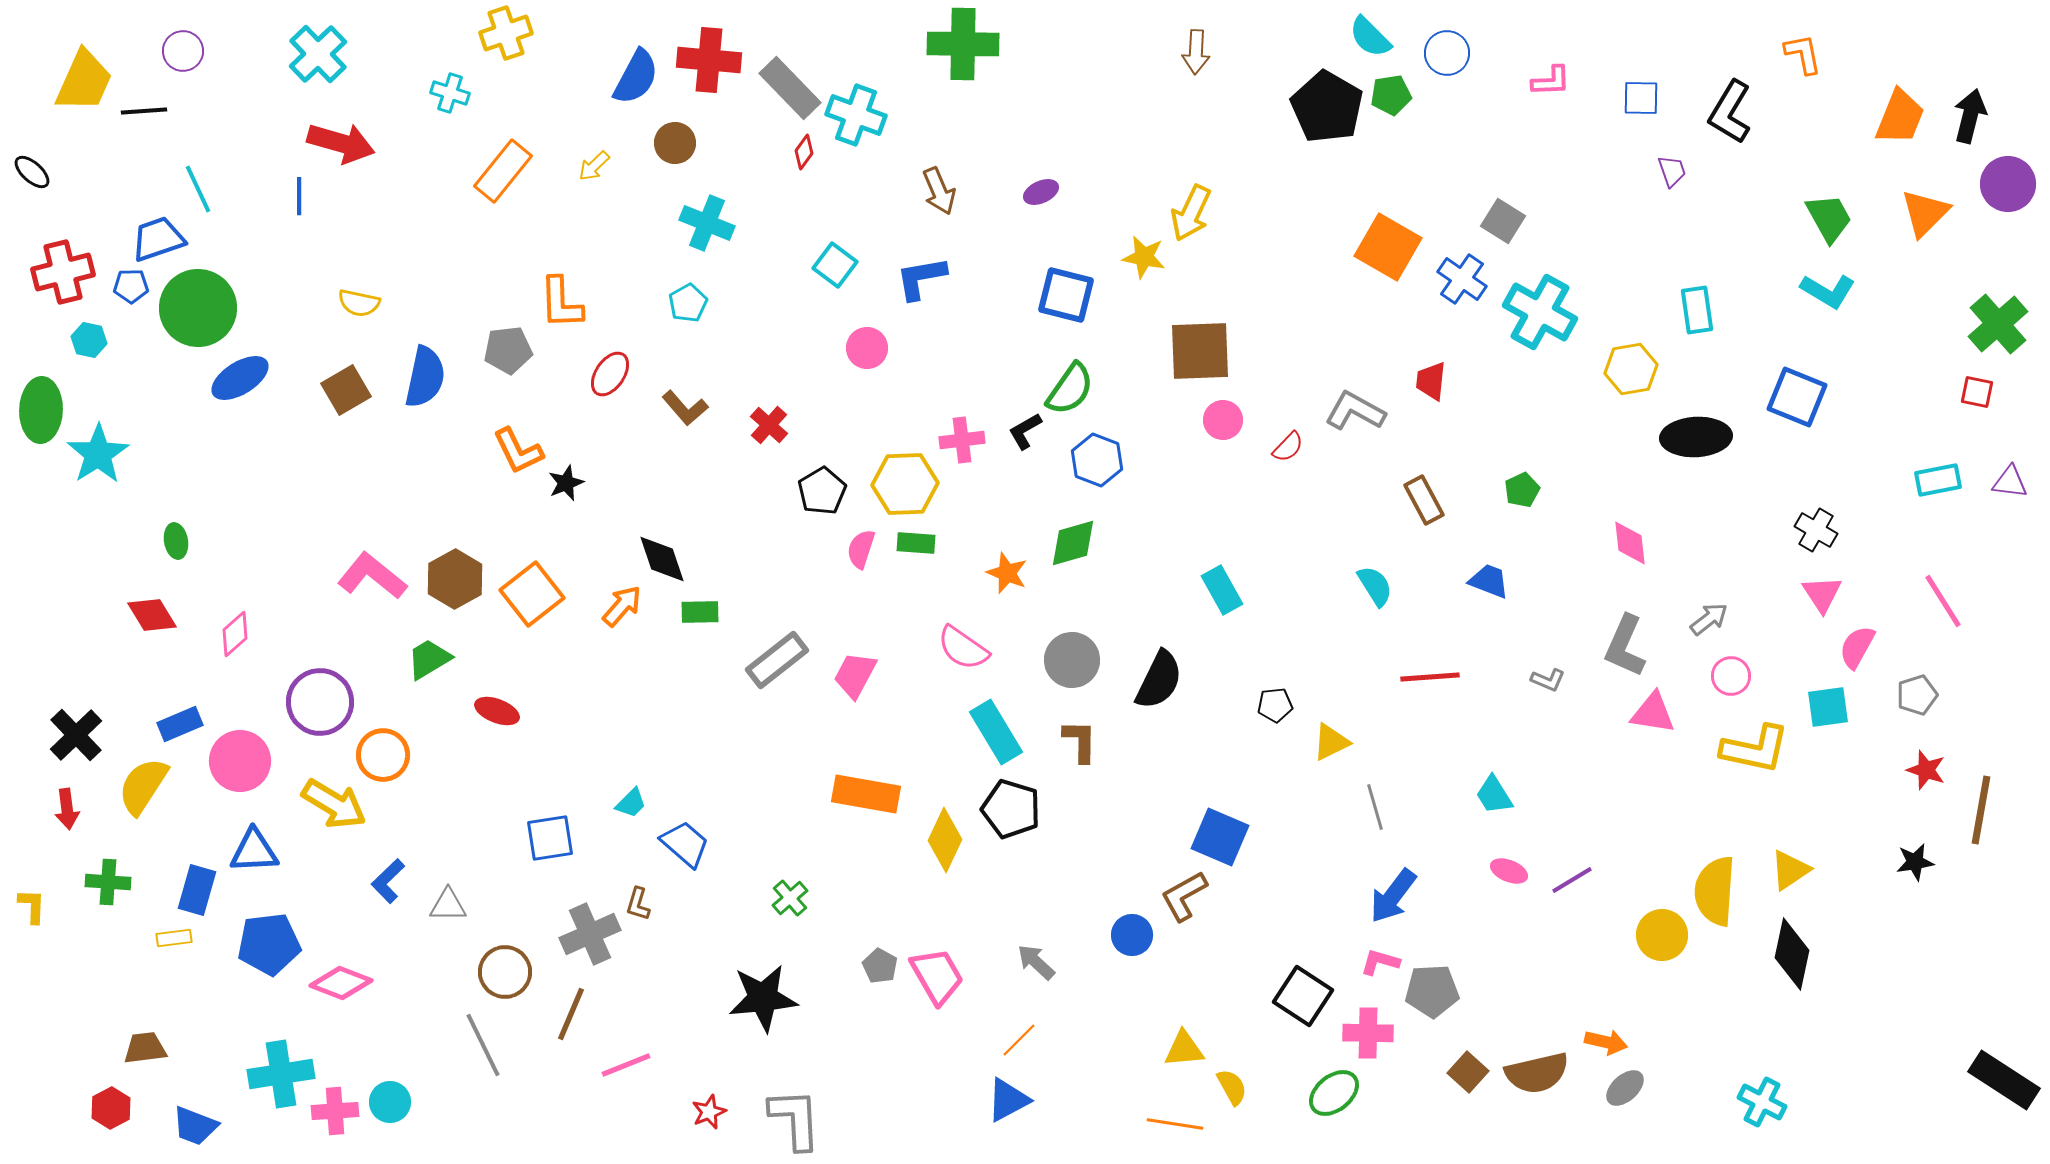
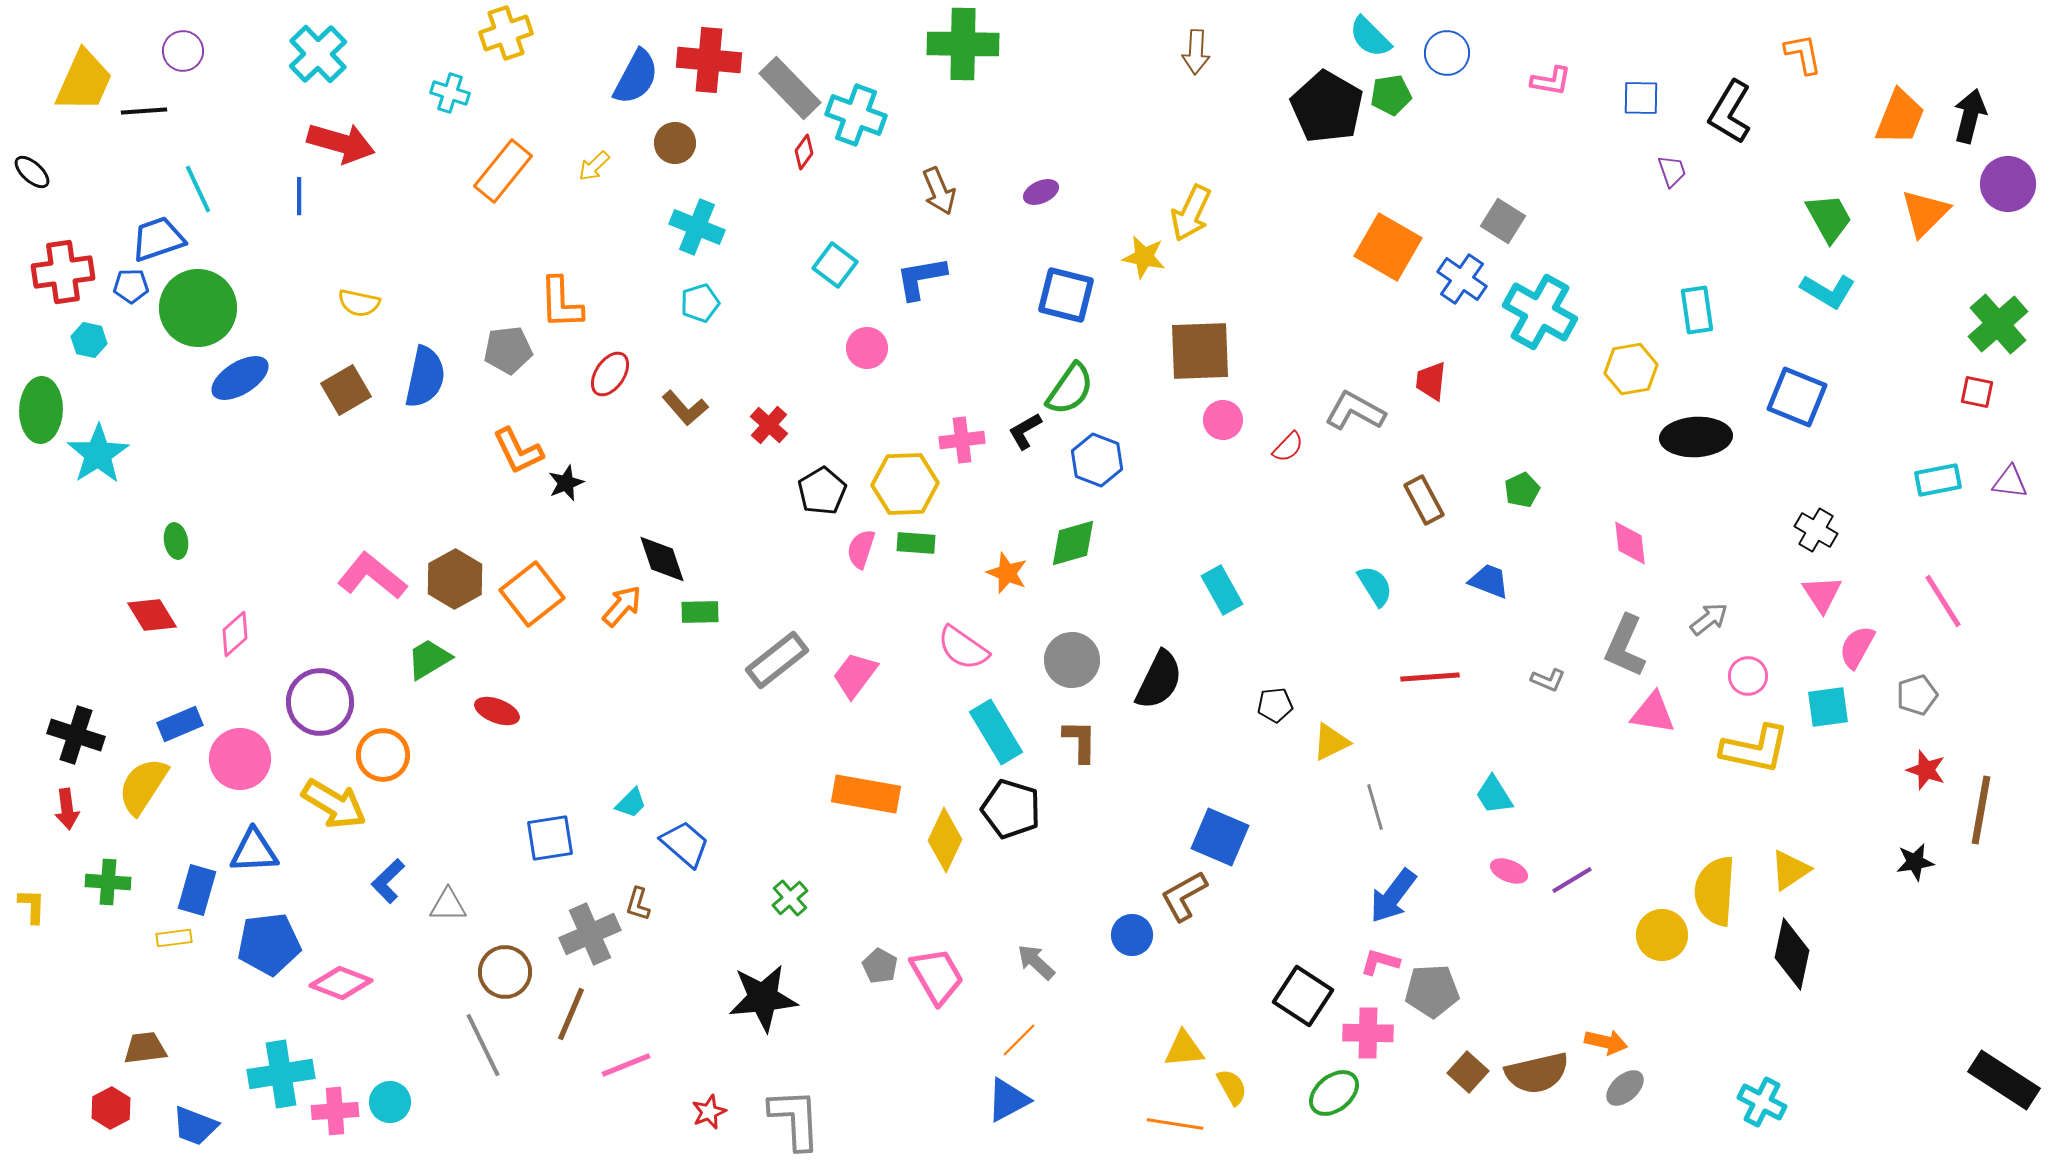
pink L-shape at (1551, 81): rotated 12 degrees clockwise
cyan cross at (707, 223): moved 10 px left, 4 px down
red cross at (63, 272): rotated 6 degrees clockwise
cyan pentagon at (688, 303): moved 12 px right; rotated 12 degrees clockwise
pink trapezoid at (855, 675): rotated 9 degrees clockwise
pink circle at (1731, 676): moved 17 px right
black cross at (76, 735): rotated 28 degrees counterclockwise
pink circle at (240, 761): moved 2 px up
